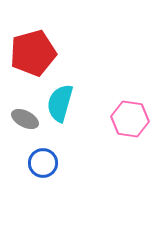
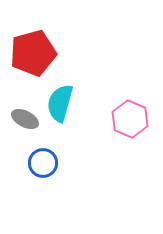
pink hexagon: rotated 15 degrees clockwise
